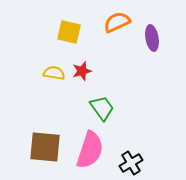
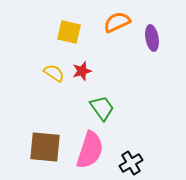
yellow semicircle: rotated 25 degrees clockwise
